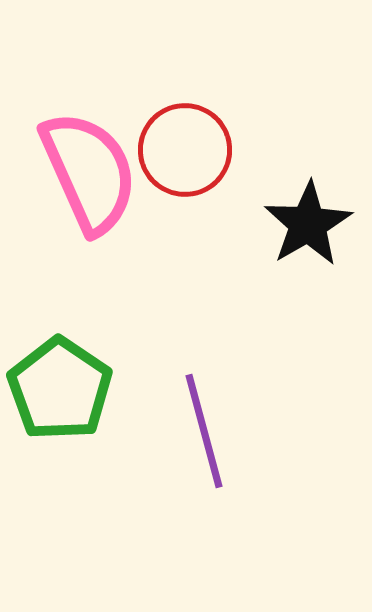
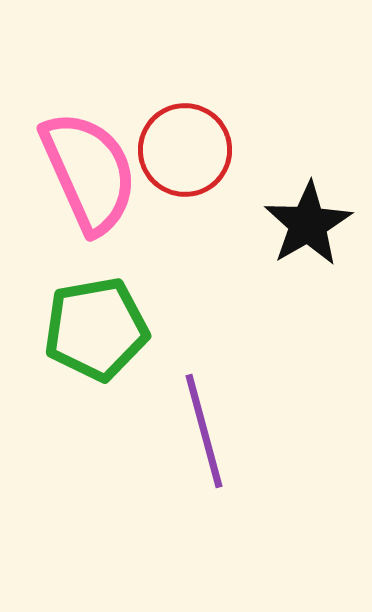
green pentagon: moved 36 px right, 60 px up; rotated 28 degrees clockwise
